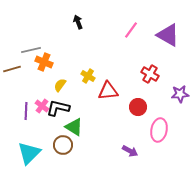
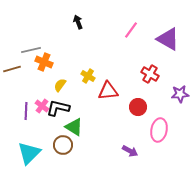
purple triangle: moved 4 px down
